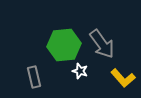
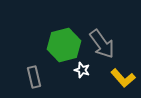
green hexagon: rotated 8 degrees counterclockwise
white star: moved 2 px right, 1 px up
